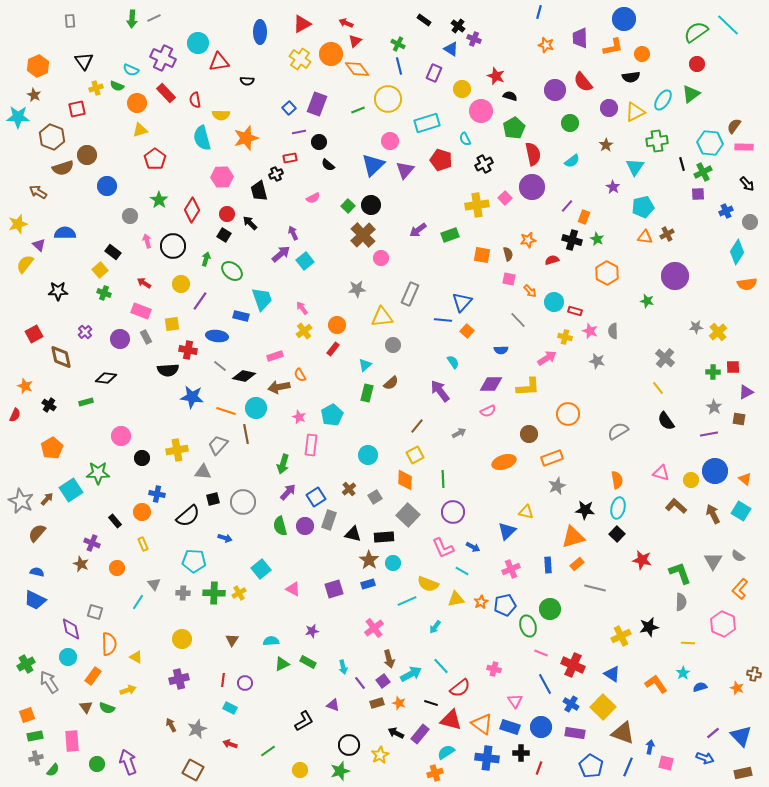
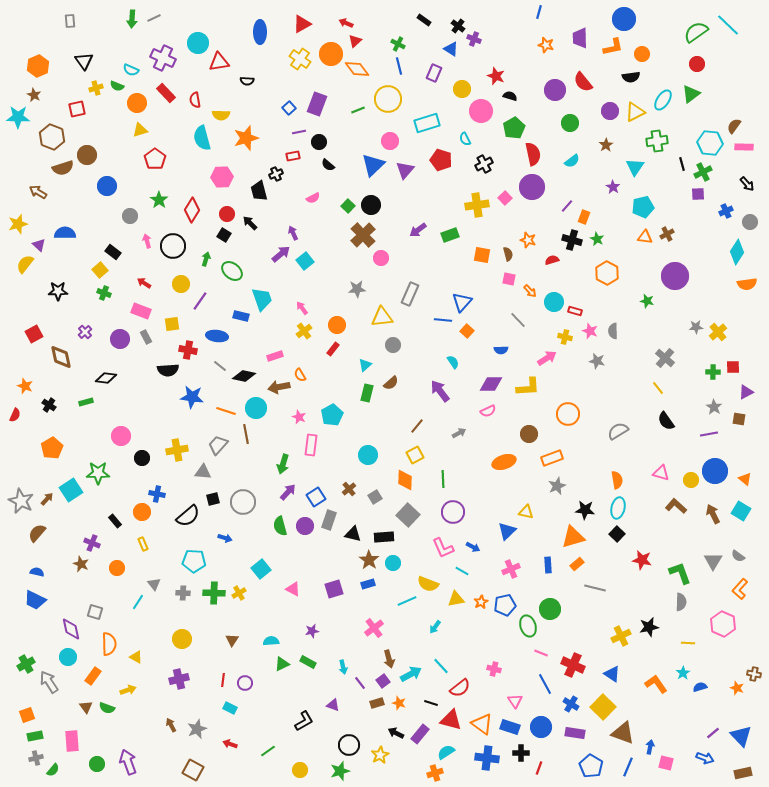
purple circle at (609, 108): moved 1 px right, 3 px down
red rectangle at (290, 158): moved 3 px right, 2 px up
orange star at (528, 240): rotated 28 degrees clockwise
